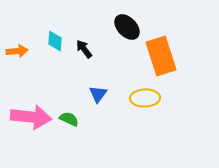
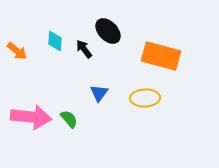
black ellipse: moved 19 px left, 4 px down
orange arrow: rotated 45 degrees clockwise
orange rectangle: rotated 57 degrees counterclockwise
blue triangle: moved 1 px right, 1 px up
green semicircle: rotated 24 degrees clockwise
